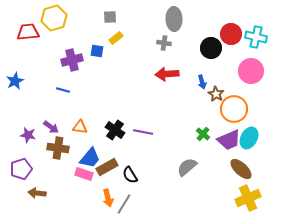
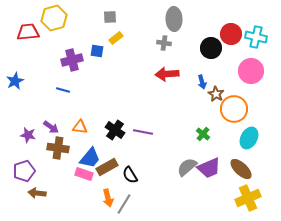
purple trapezoid: moved 20 px left, 28 px down
purple pentagon: moved 3 px right, 2 px down
